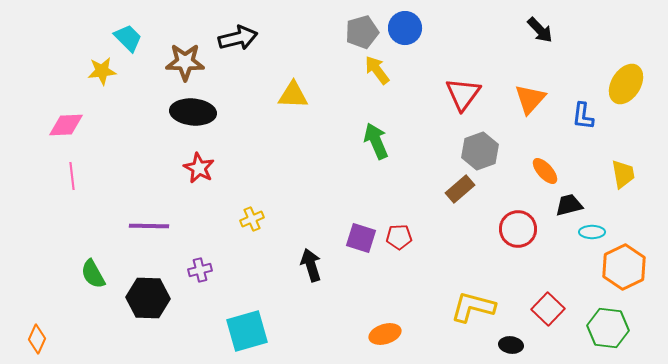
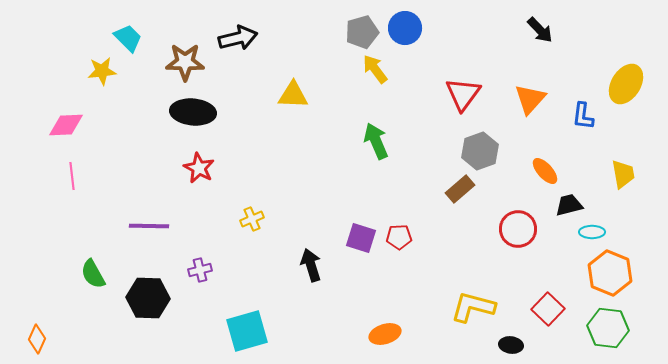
yellow arrow at (377, 70): moved 2 px left, 1 px up
orange hexagon at (624, 267): moved 14 px left, 6 px down; rotated 12 degrees counterclockwise
